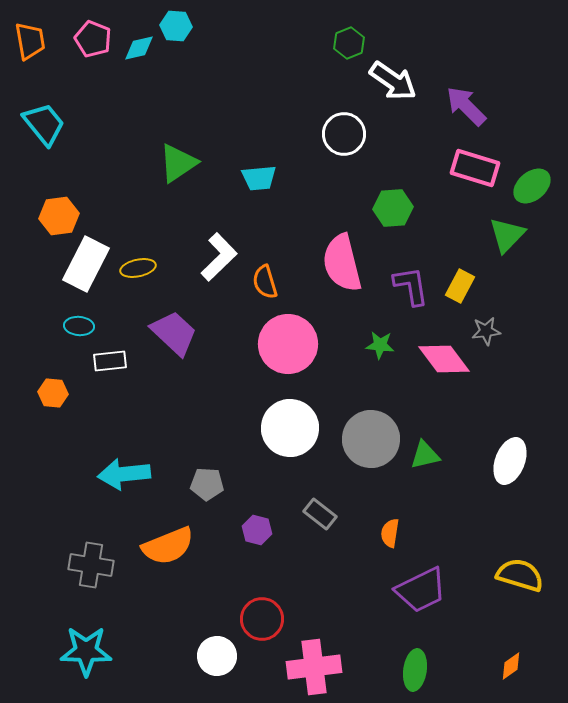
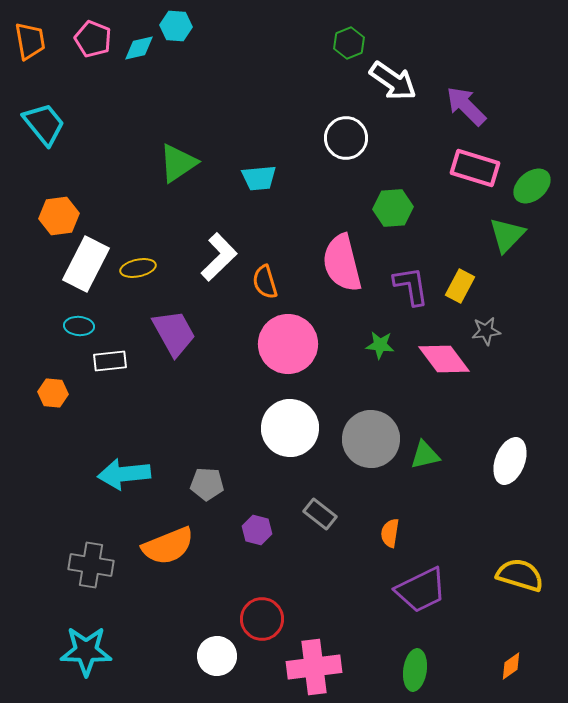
white circle at (344, 134): moved 2 px right, 4 px down
purple trapezoid at (174, 333): rotated 18 degrees clockwise
